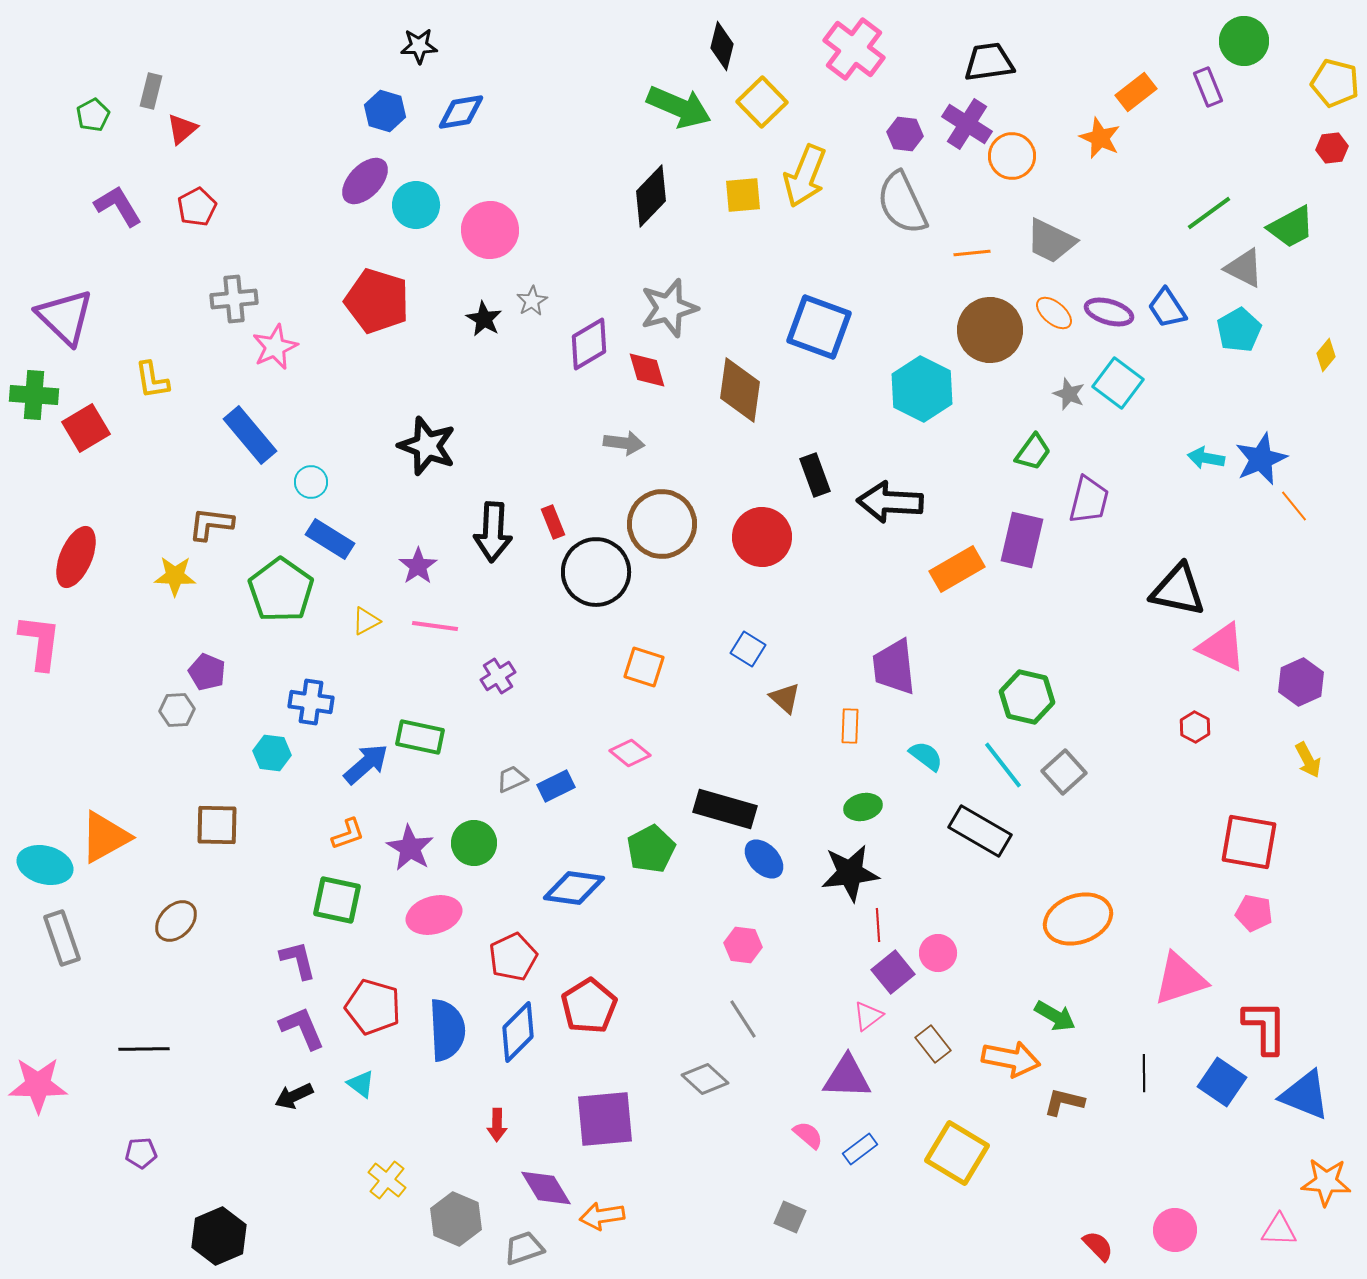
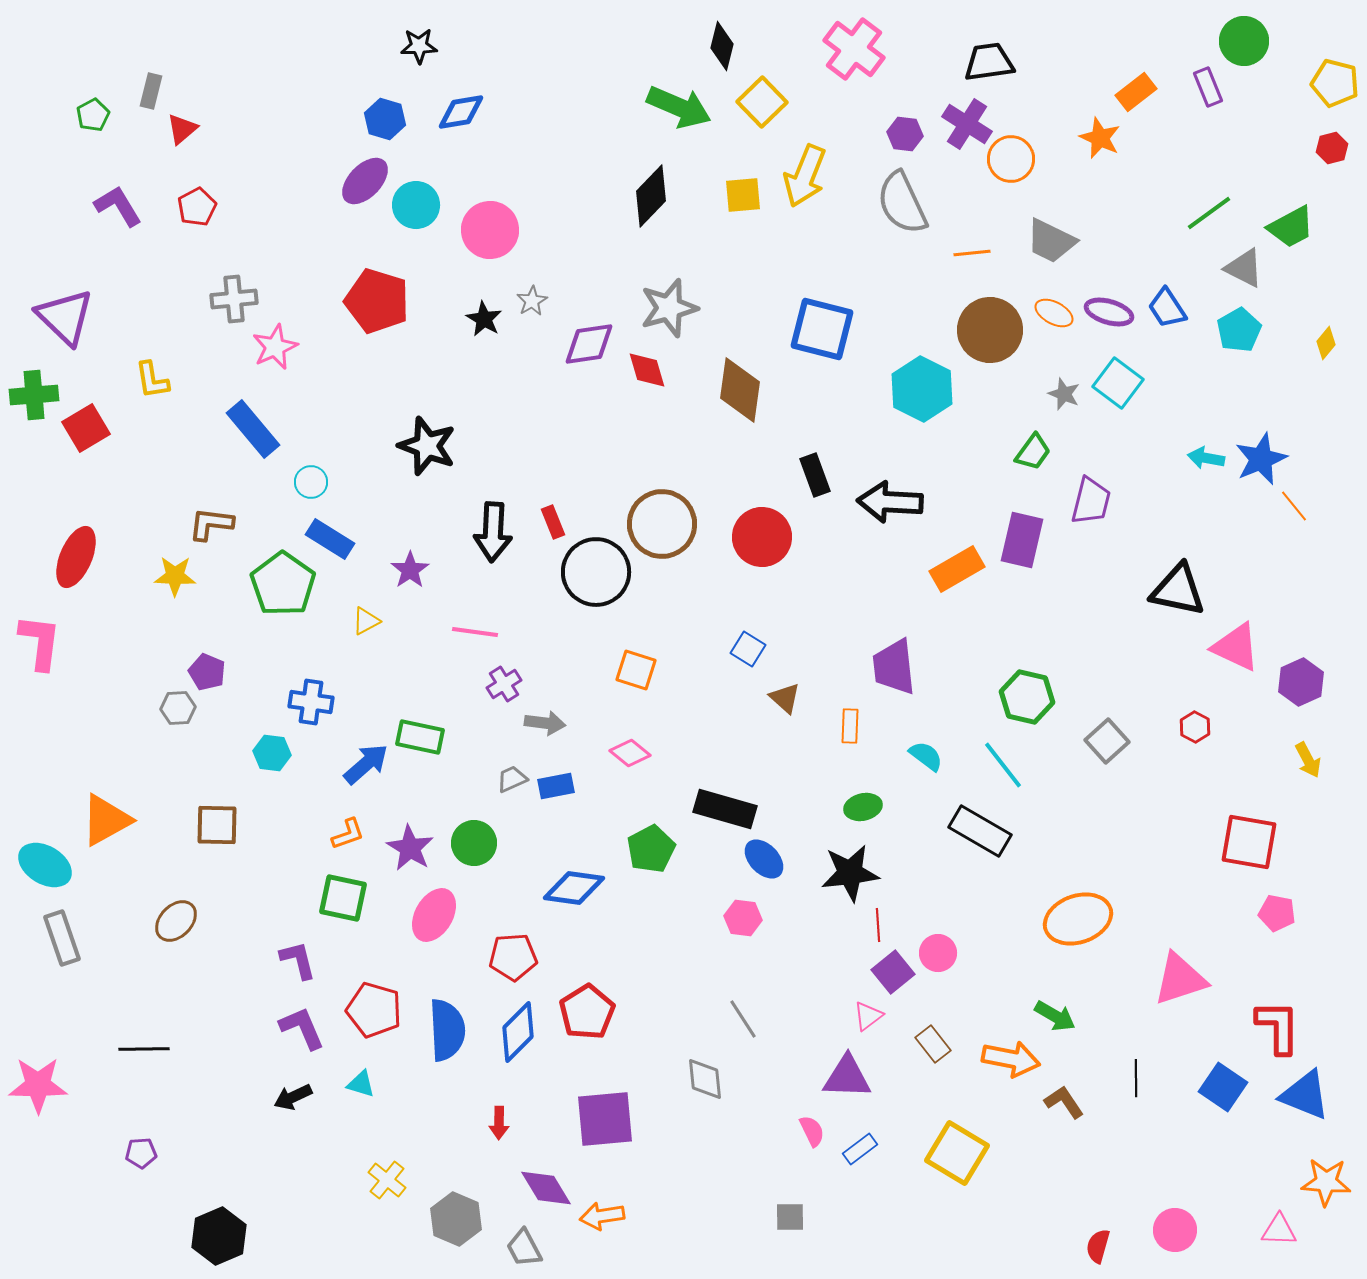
blue hexagon at (385, 111): moved 8 px down
red hexagon at (1332, 148): rotated 8 degrees counterclockwise
orange circle at (1012, 156): moved 1 px left, 3 px down
orange ellipse at (1054, 313): rotated 12 degrees counterclockwise
blue square at (819, 327): moved 3 px right, 2 px down; rotated 6 degrees counterclockwise
purple diamond at (589, 344): rotated 22 degrees clockwise
yellow diamond at (1326, 355): moved 12 px up
gray star at (1069, 394): moved 5 px left
green cross at (34, 395): rotated 9 degrees counterclockwise
blue rectangle at (250, 435): moved 3 px right, 6 px up
gray arrow at (624, 443): moved 79 px left, 280 px down
purple trapezoid at (1089, 500): moved 2 px right, 1 px down
purple star at (418, 566): moved 8 px left, 4 px down
green pentagon at (281, 590): moved 2 px right, 6 px up
pink line at (435, 626): moved 40 px right, 6 px down
pink triangle at (1222, 647): moved 14 px right
orange square at (644, 667): moved 8 px left, 3 px down
purple cross at (498, 676): moved 6 px right, 8 px down
gray hexagon at (177, 710): moved 1 px right, 2 px up
gray square at (1064, 772): moved 43 px right, 31 px up
blue rectangle at (556, 786): rotated 15 degrees clockwise
orange triangle at (105, 837): moved 1 px right, 17 px up
cyan ellipse at (45, 865): rotated 16 degrees clockwise
green square at (337, 900): moved 6 px right, 2 px up
pink pentagon at (1254, 913): moved 23 px right
pink ellipse at (434, 915): rotated 44 degrees counterclockwise
pink hexagon at (743, 945): moved 27 px up
red pentagon at (513, 957): rotated 21 degrees clockwise
red pentagon at (589, 1006): moved 2 px left, 6 px down
red pentagon at (373, 1007): moved 1 px right, 3 px down
red L-shape at (1265, 1027): moved 13 px right
black line at (1144, 1073): moved 8 px left, 5 px down
gray diamond at (705, 1079): rotated 42 degrees clockwise
blue square at (1222, 1082): moved 1 px right, 5 px down
cyan triangle at (361, 1084): rotated 20 degrees counterclockwise
black arrow at (294, 1096): moved 1 px left, 1 px down
brown L-shape at (1064, 1102): rotated 42 degrees clockwise
red arrow at (497, 1125): moved 2 px right, 2 px up
pink semicircle at (808, 1135): moved 4 px right, 4 px up; rotated 24 degrees clockwise
gray square at (790, 1217): rotated 24 degrees counterclockwise
red semicircle at (1098, 1246): rotated 120 degrees counterclockwise
gray trapezoid at (524, 1248): rotated 99 degrees counterclockwise
